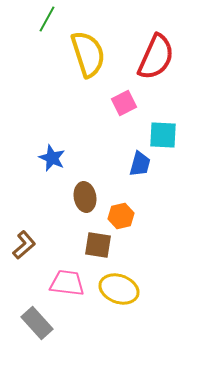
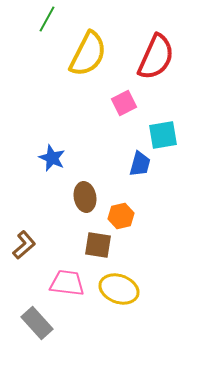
yellow semicircle: rotated 45 degrees clockwise
cyan square: rotated 12 degrees counterclockwise
